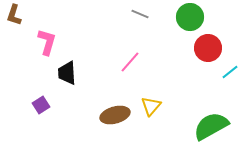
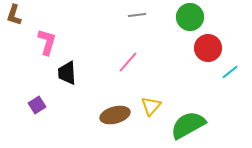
gray line: moved 3 px left, 1 px down; rotated 30 degrees counterclockwise
pink line: moved 2 px left
purple square: moved 4 px left
green semicircle: moved 23 px left, 1 px up
